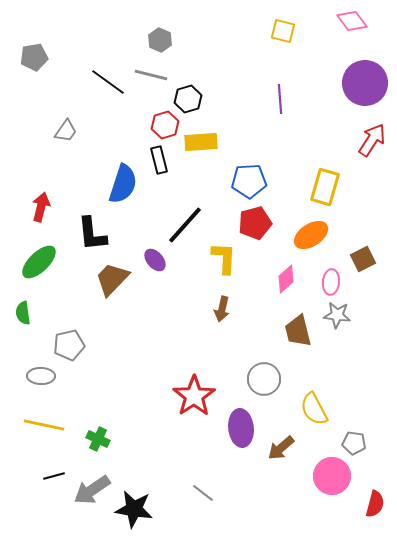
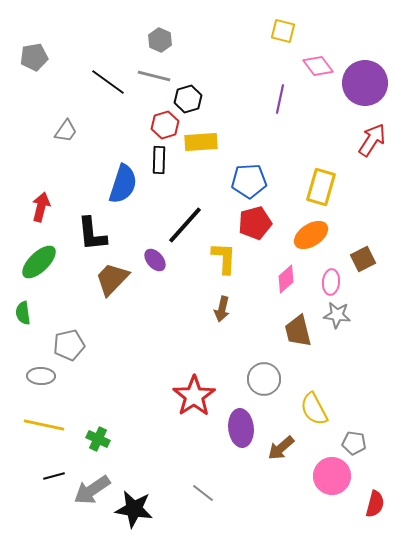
pink diamond at (352, 21): moved 34 px left, 45 px down
gray line at (151, 75): moved 3 px right, 1 px down
purple line at (280, 99): rotated 16 degrees clockwise
black rectangle at (159, 160): rotated 16 degrees clockwise
yellow rectangle at (325, 187): moved 4 px left
